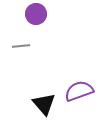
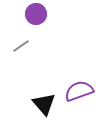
gray line: rotated 30 degrees counterclockwise
